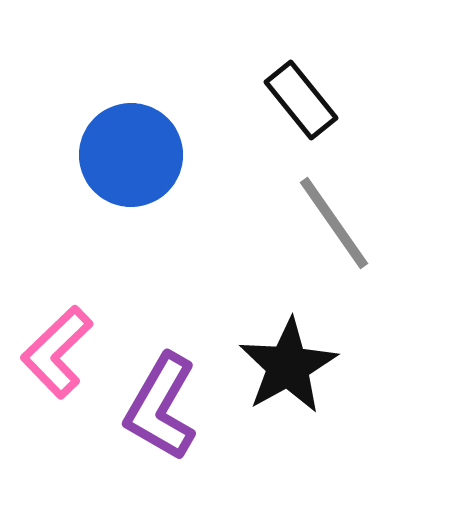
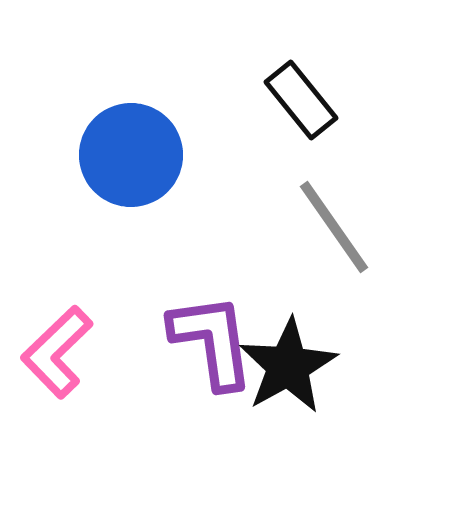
gray line: moved 4 px down
purple L-shape: moved 51 px right, 66 px up; rotated 142 degrees clockwise
